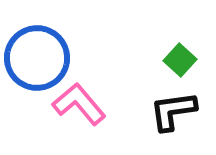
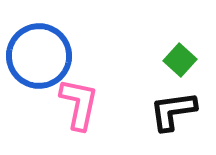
blue circle: moved 2 px right, 2 px up
pink L-shape: rotated 52 degrees clockwise
